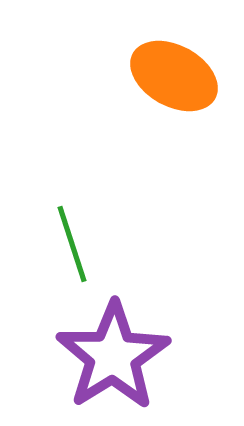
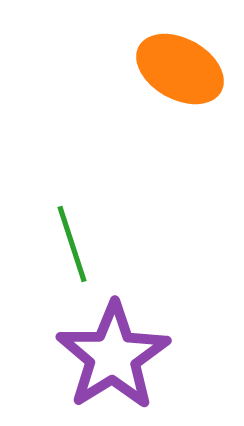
orange ellipse: moved 6 px right, 7 px up
